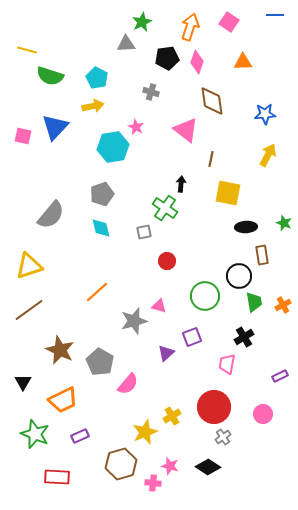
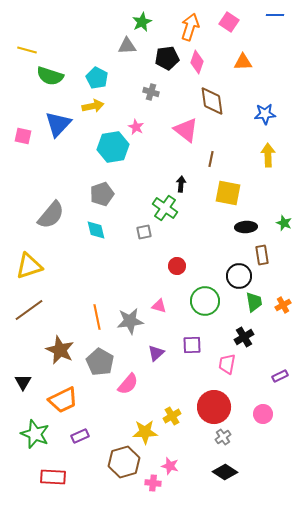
gray triangle at (126, 44): moved 1 px right, 2 px down
blue triangle at (55, 127): moved 3 px right, 3 px up
yellow arrow at (268, 155): rotated 30 degrees counterclockwise
cyan diamond at (101, 228): moved 5 px left, 2 px down
red circle at (167, 261): moved 10 px right, 5 px down
orange line at (97, 292): moved 25 px down; rotated 60 degrees counterclockwise
green circle at (205, 296): moved 5 px down
gray star at (134, 321): moved 4 px left; rotated 8 degrees clockwise
purple square at (192, 337): moved 8 px down; rotated 18 degrees clockwise
purple triangle at (166, 353): moved 10 px left
yellow star at (145, 432): rotated 20 degrees clockwise
brown hexagon at (121, 464): moved 3 px right, 2 px up
black diamond at (208, 467): moved 17 px right, 5 px down
red rectangle at (57, 477): moved 4 px left
